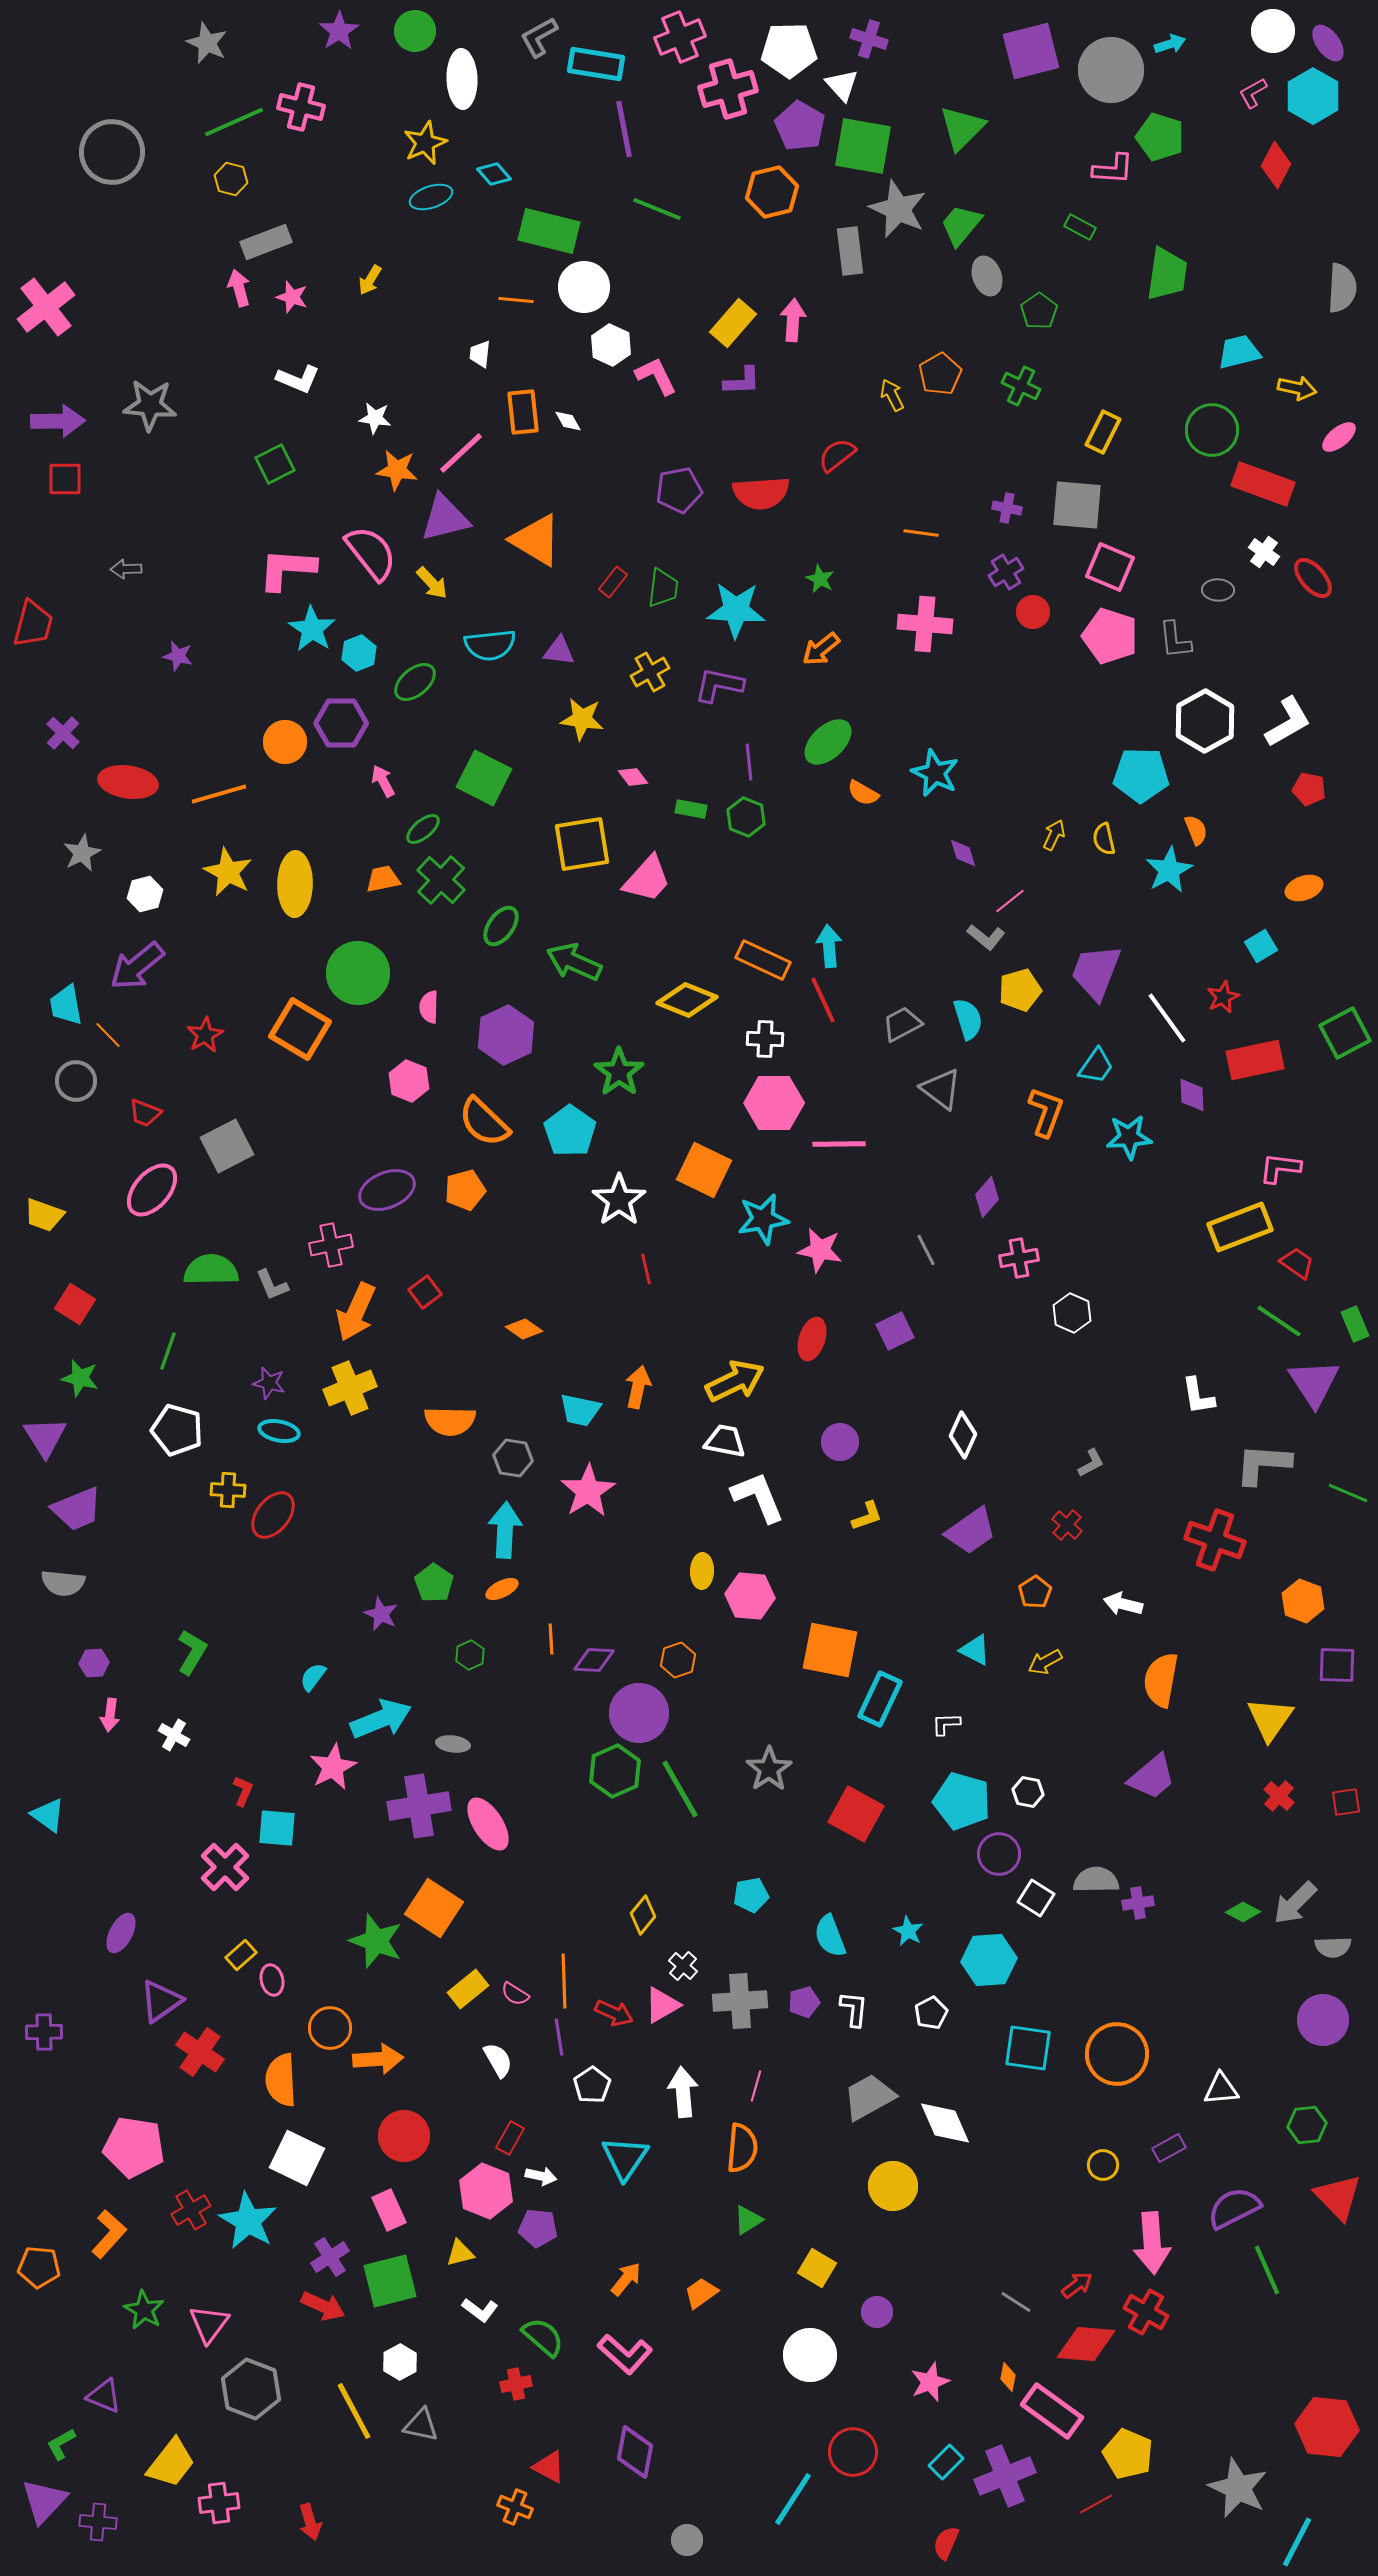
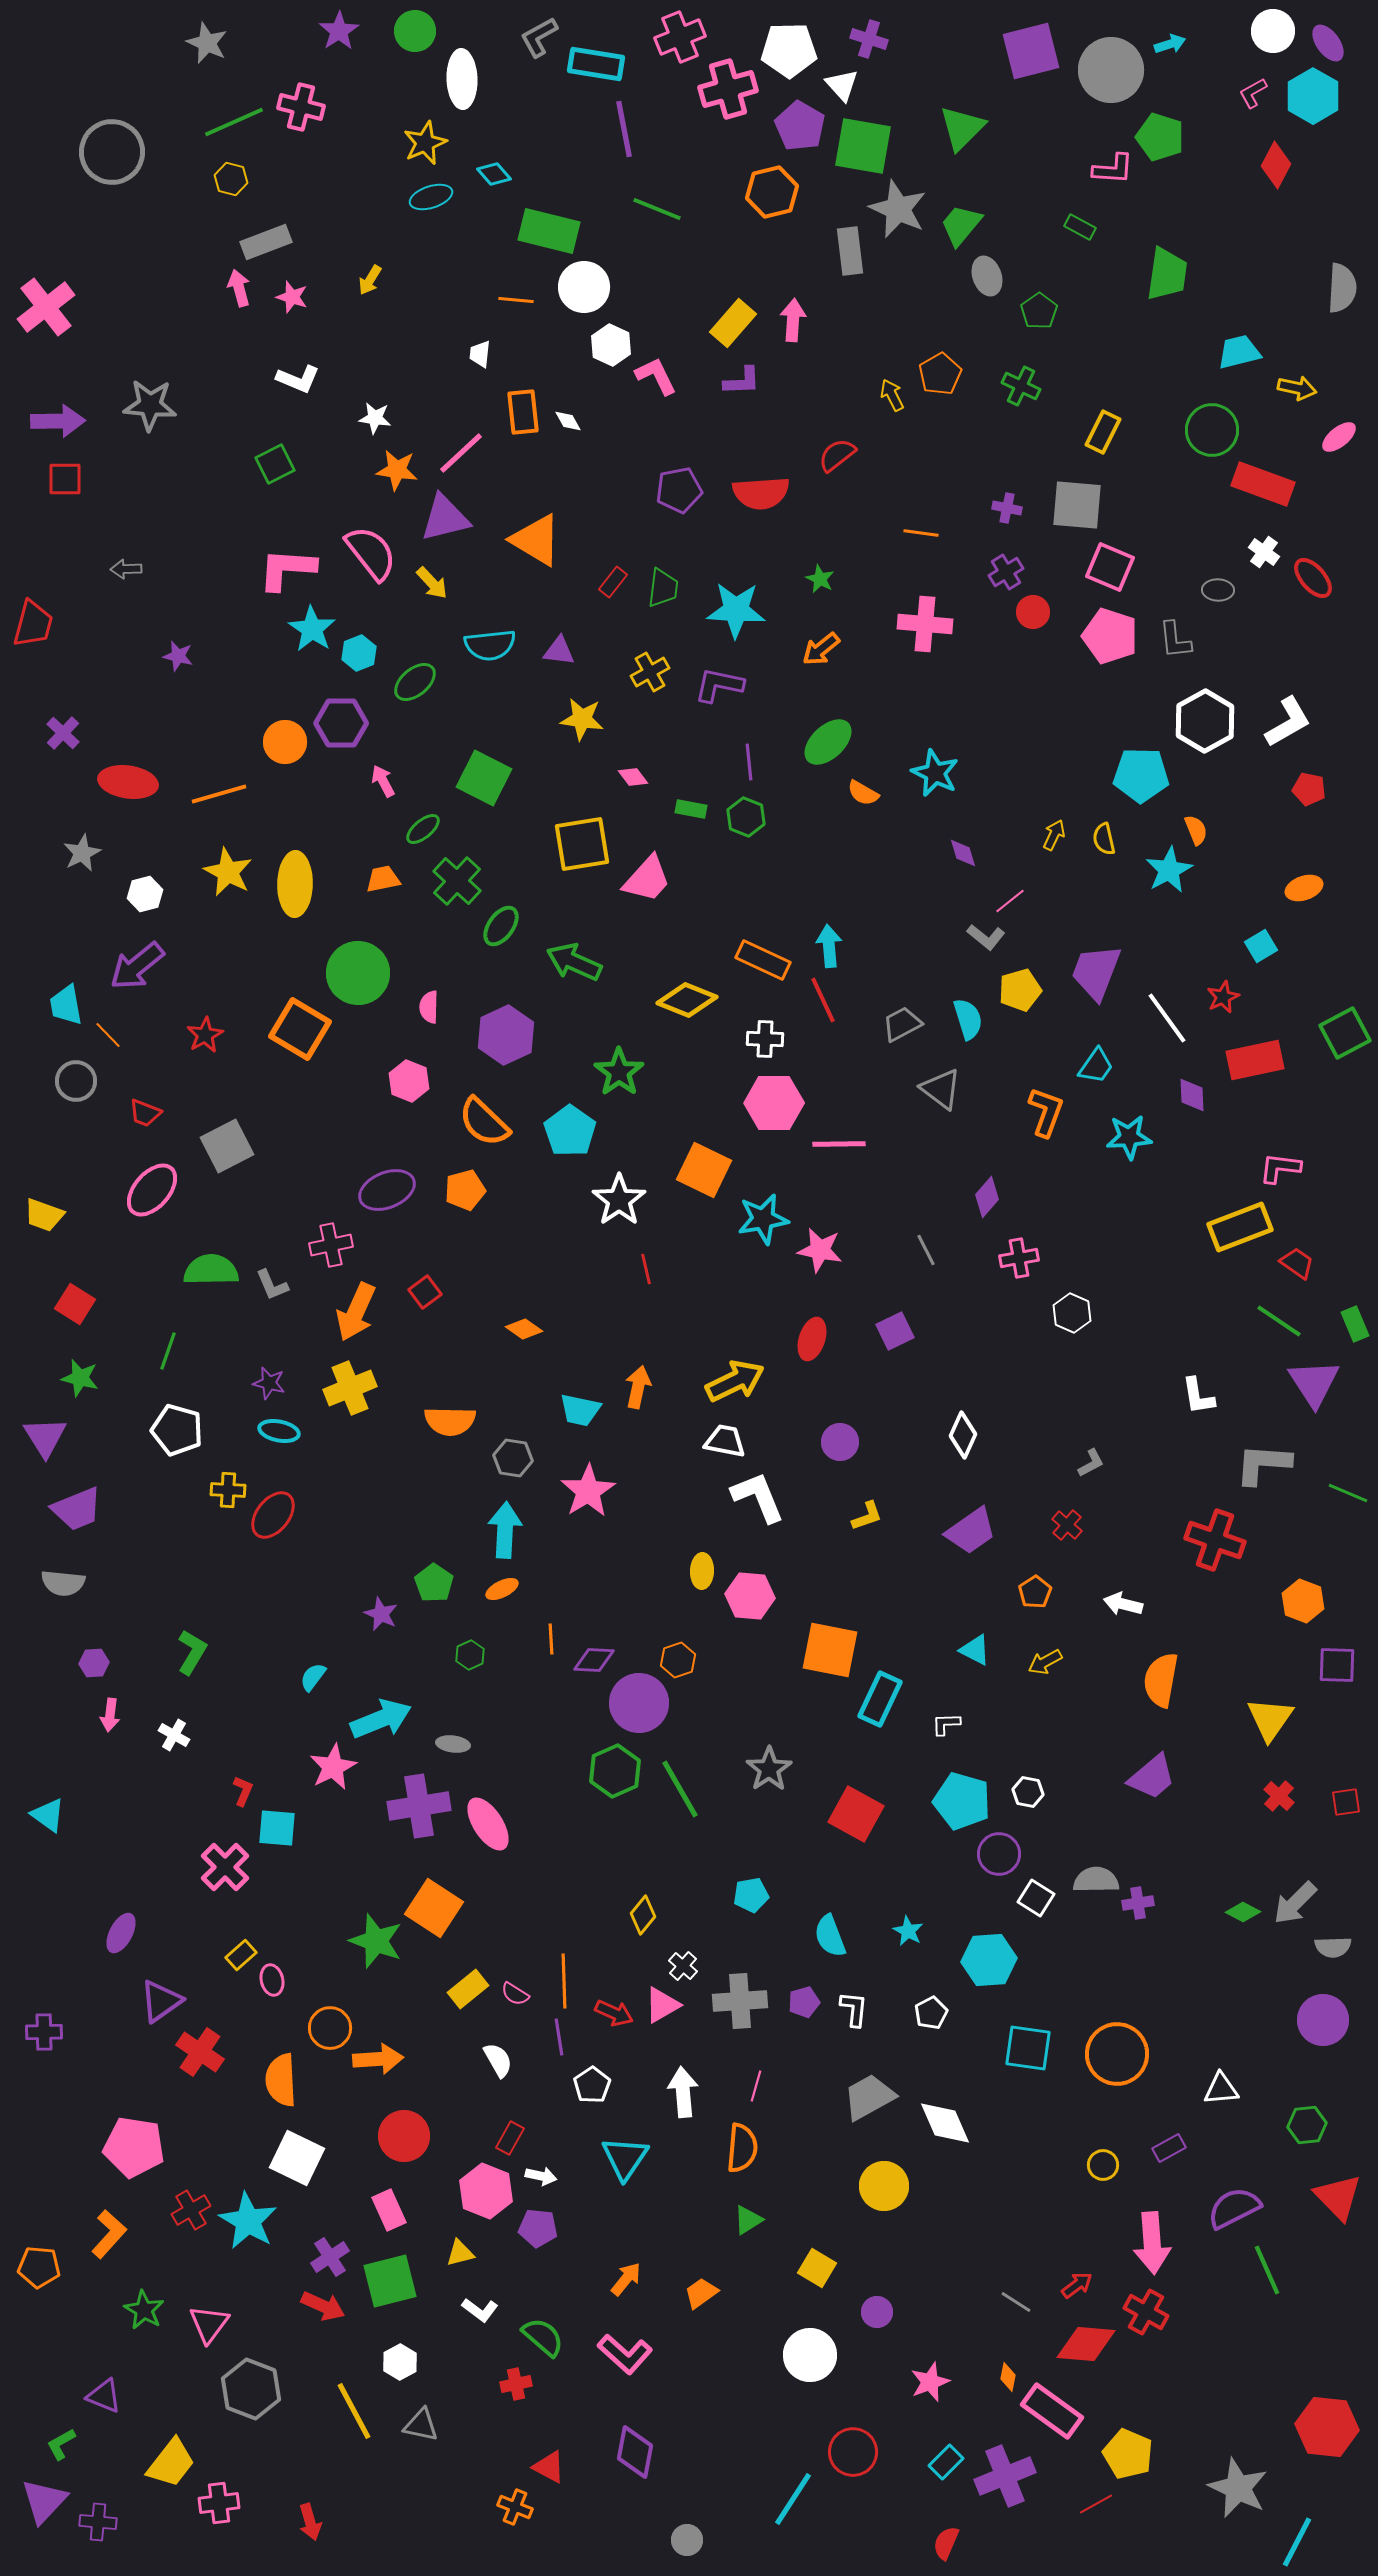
green cross at (441, 880): moved 16 px right, 1 px down
purple circle at (639, 1713): moved 10 px up
yellow circle at (893, 2186): moved 9 px left
